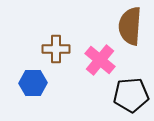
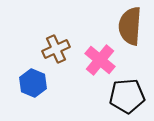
brown cross: rotated 24 degrees counterclockwise
blue hexagon: rotated 24 degrees clockwise
black pentagon: moved 4 px left, 1 px down
